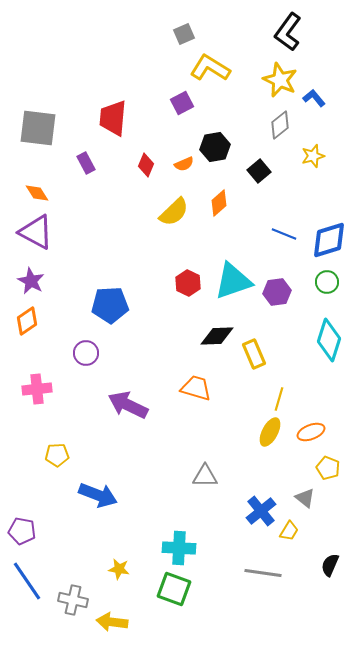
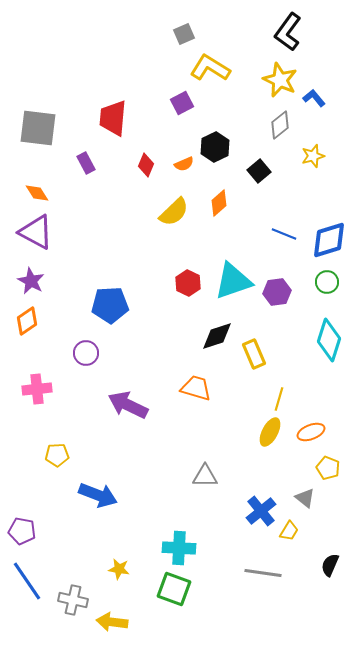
black hexagon at (215, 147): rotated 16 degrees counterclockwise
black diamond at (217, 336): rotated 16 degrees counterclockwise
